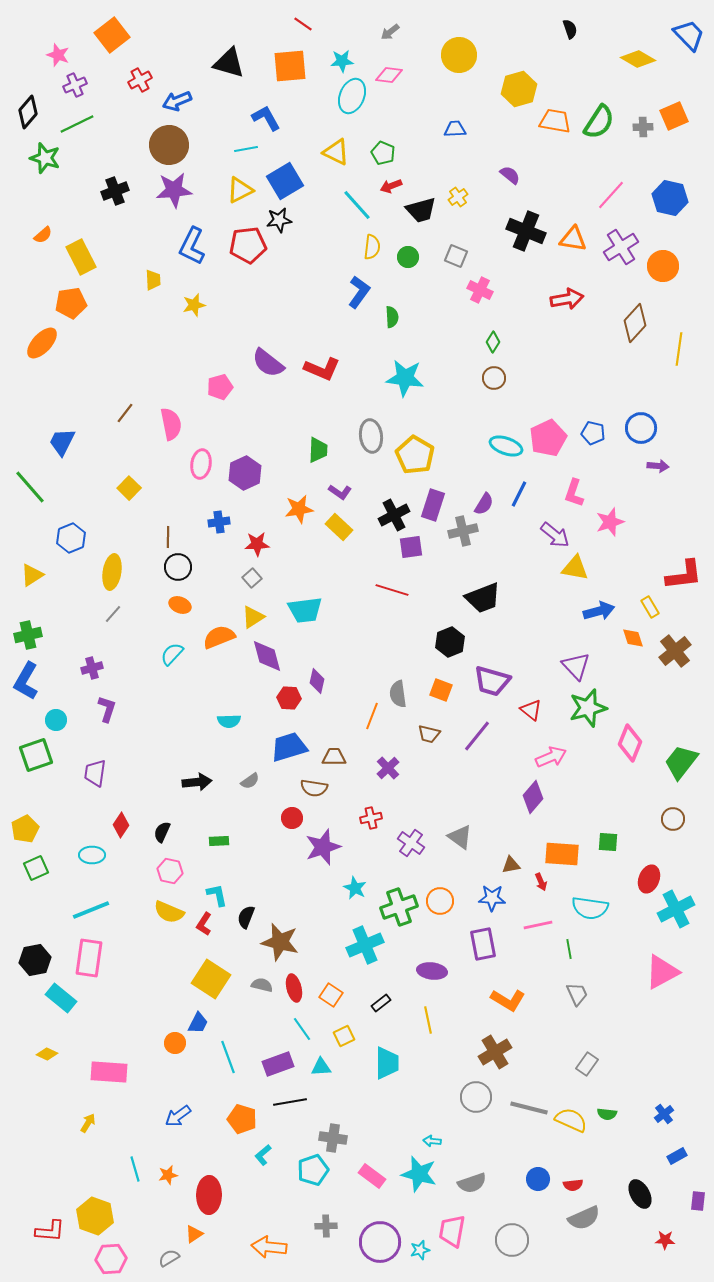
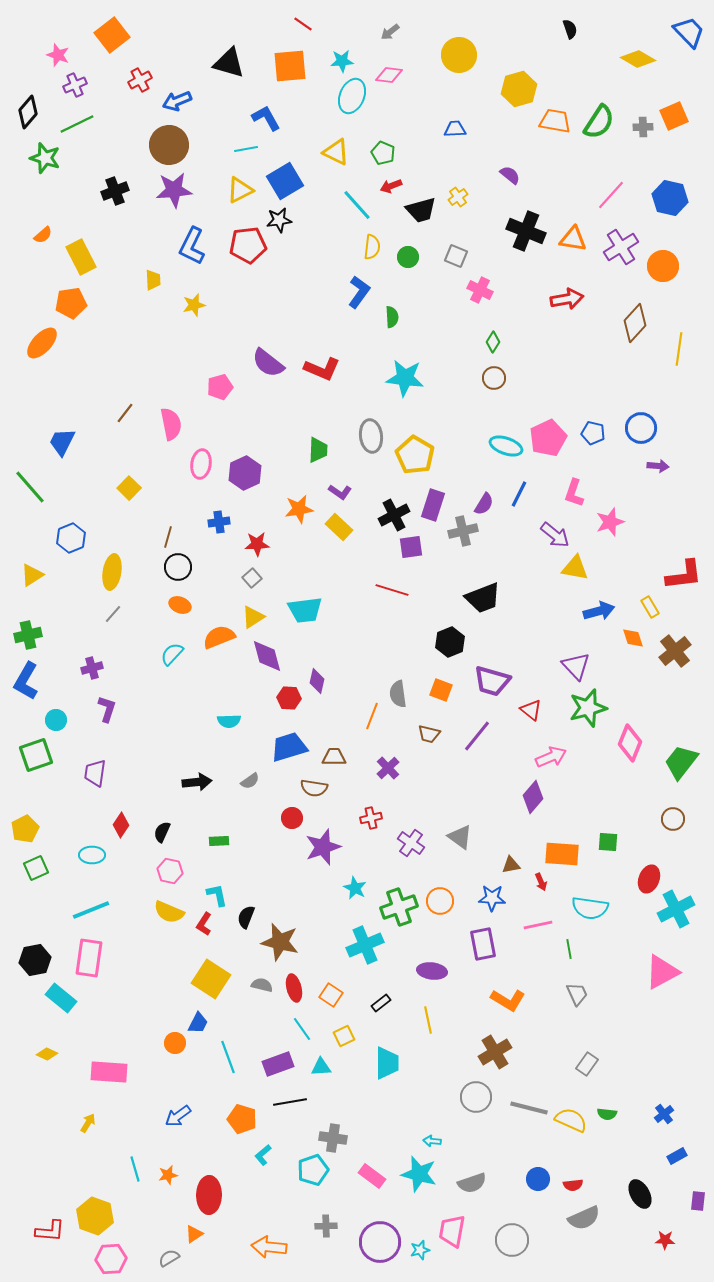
blue trapezoid at (689, 35): moved 3 px up
brown line at (168, 537): rotated 15 degrees clockwise
